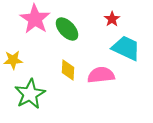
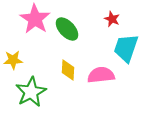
red star: rotated 14 degrees counterclockwise
cyan trapezoid: rotated 96 degrees counterclockwise
green star: moved 1 px right, 2 px up
